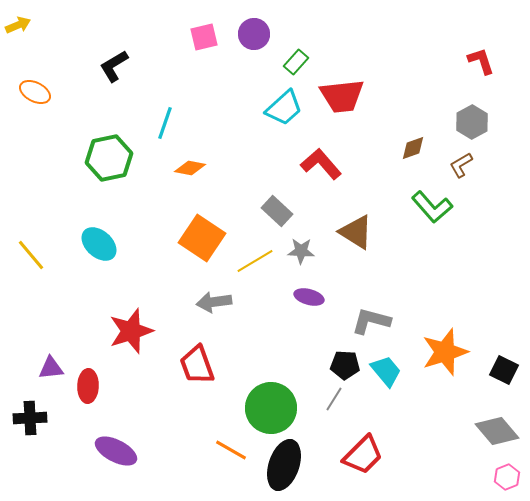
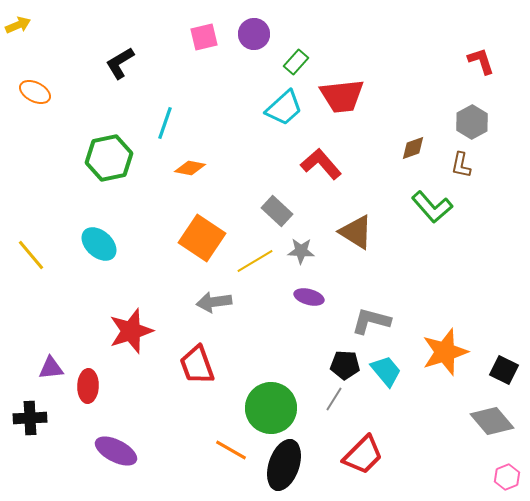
black L-shape at (114, 66): moved 6 px right, 3 px up
brown L-shape at (461, 165): rotated 48 degrees counterclockwise
gray diamond at (497, 431): moved 5 px left, 10 px up
